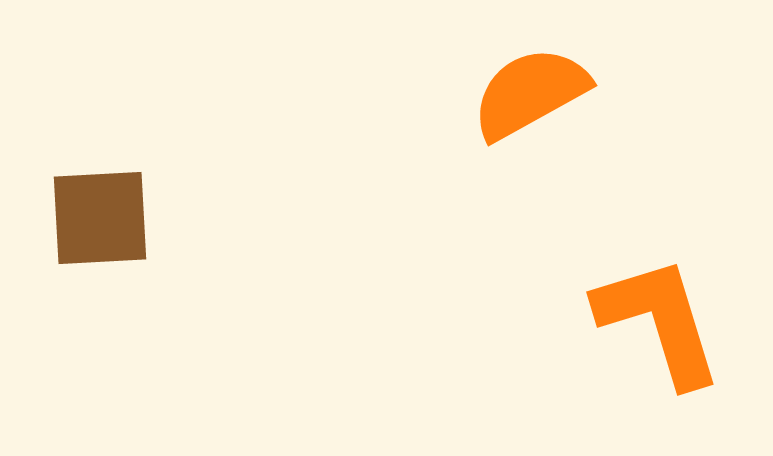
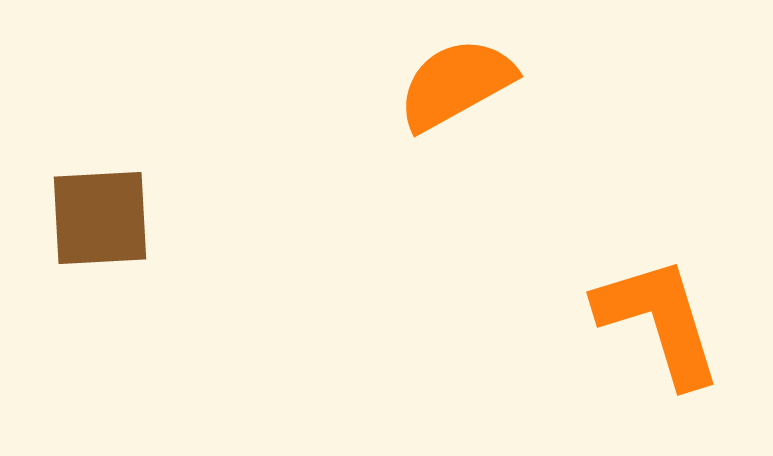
orange semicircle: moved 74 px left, 9 px up
